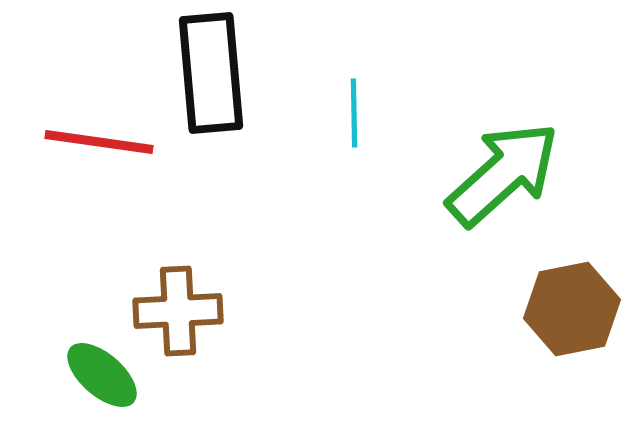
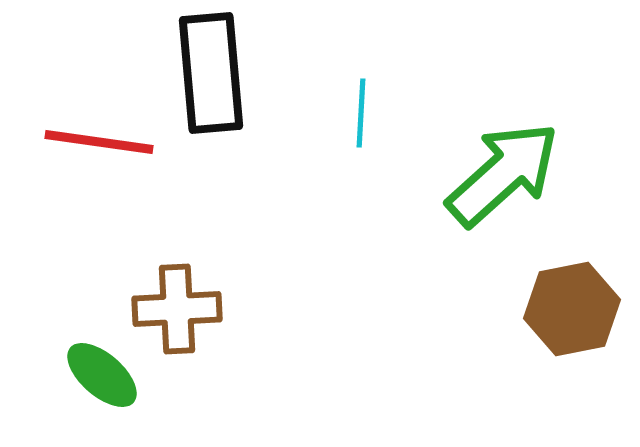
cyan line: moved 7 px right; rotated 4 degrees clockwise
brown cross: moved 1 px left, 2 px up
